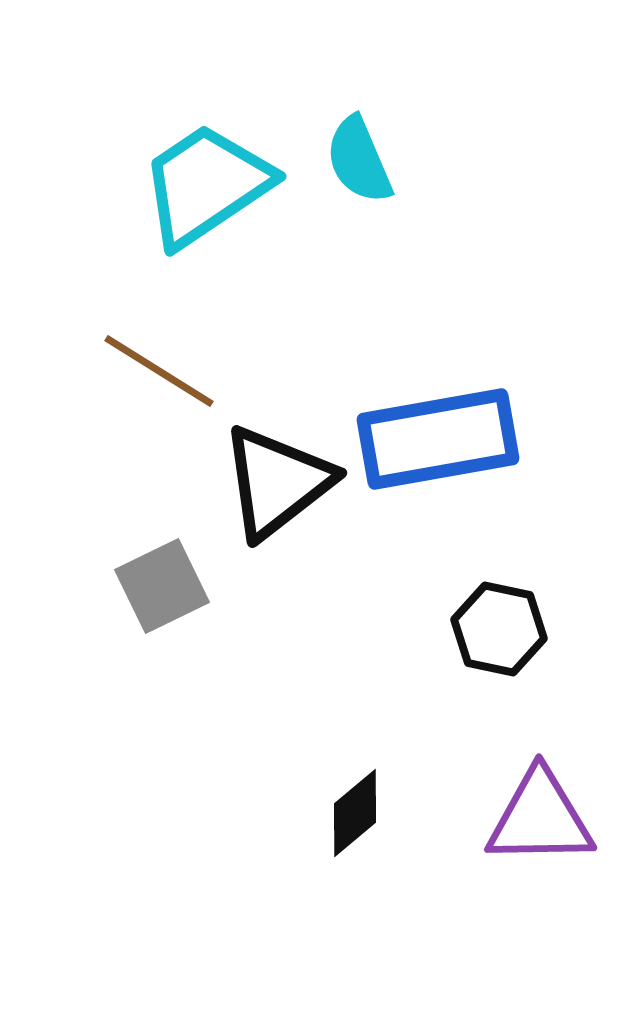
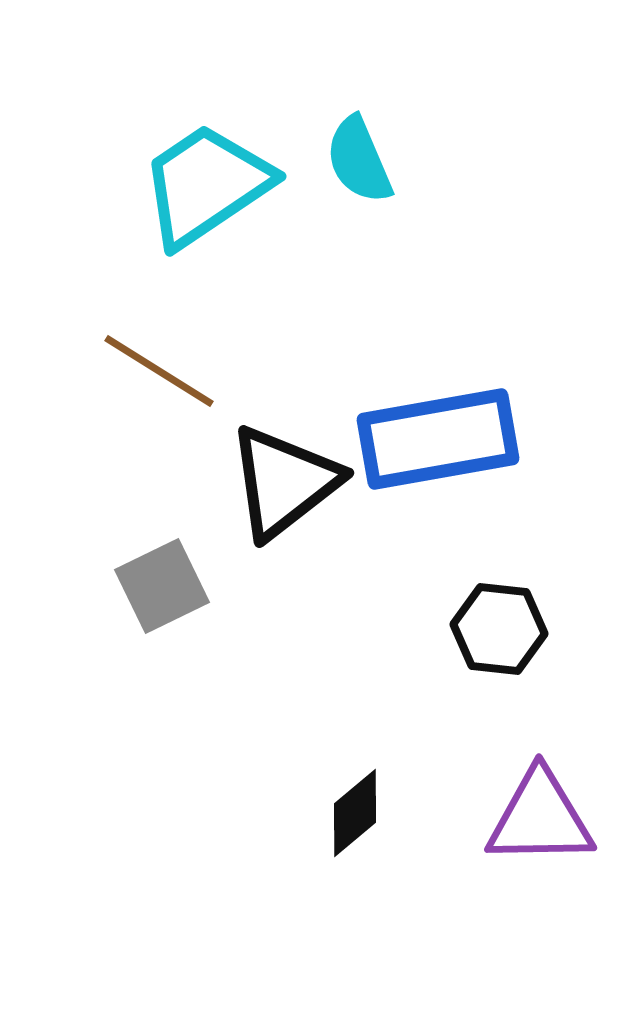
black triangle: moved 7 px right
black hexagon: rotated 6 degrees counterclockwise
